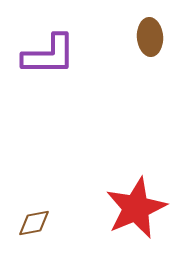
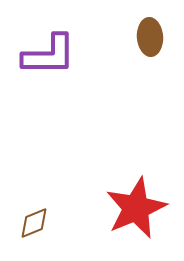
brown diamond: rotated 12 degrees counterclockwise
